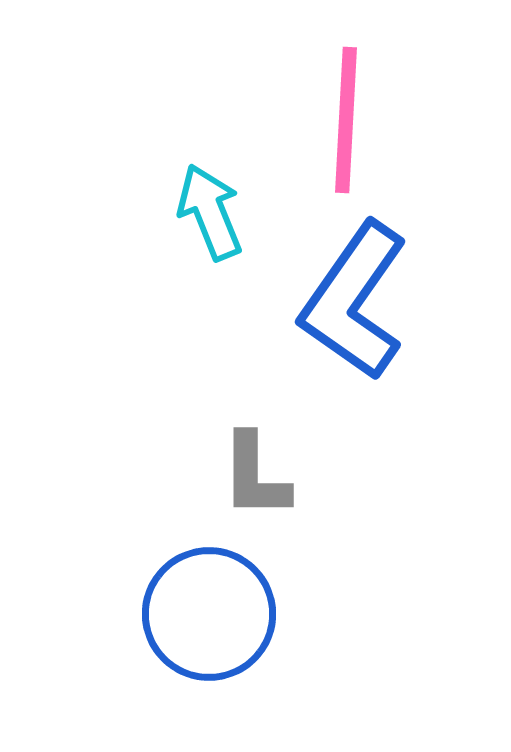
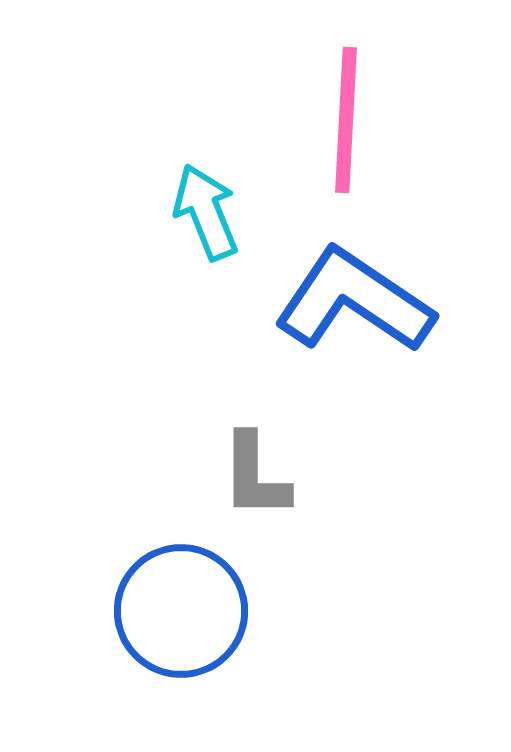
cyan arrow: moved 4 px left
blue L-shape: rotated 89 degrees clockwise
blue circle: moved 28 px left, 3 px up
